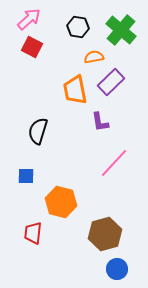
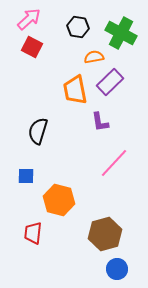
green cross: moved 3 px down; rotated 12 degrees counterclockwise
purple rectangle: moved 1 px left
orange hexagon: moved 2 px left, 2 px up
